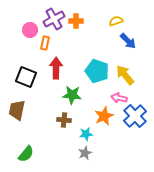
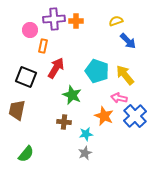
purple cross: rotated 25 degrees clockwise
orange rectangle: moved 2 px left, 3 px down
red arrow: rotated 30 degrees clockwise
green star: rotated 18 degrees clockwise
orange star: rotated 24 degrees counterclockwise
brown cross: moved 2 px down
